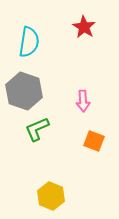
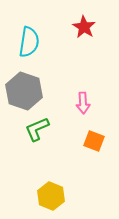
pink arrow: moved 2 px down
